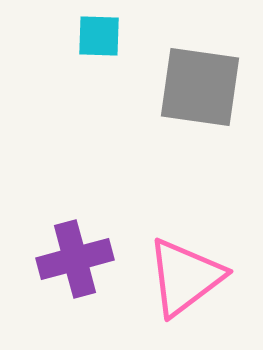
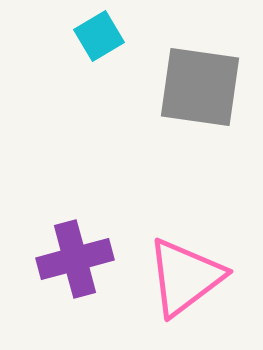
cyan square: rotated 33 degrees counterclockwise
